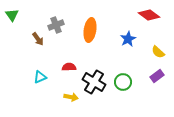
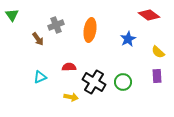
purple rectangle: rotated 56 degrees counterclockwise
